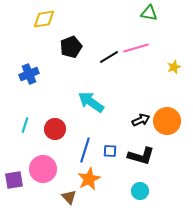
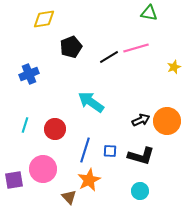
orange star: moved 1 px down
